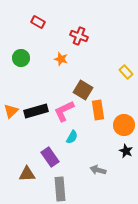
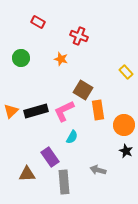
gray rectangle: moved 4 px right, 7 px up
